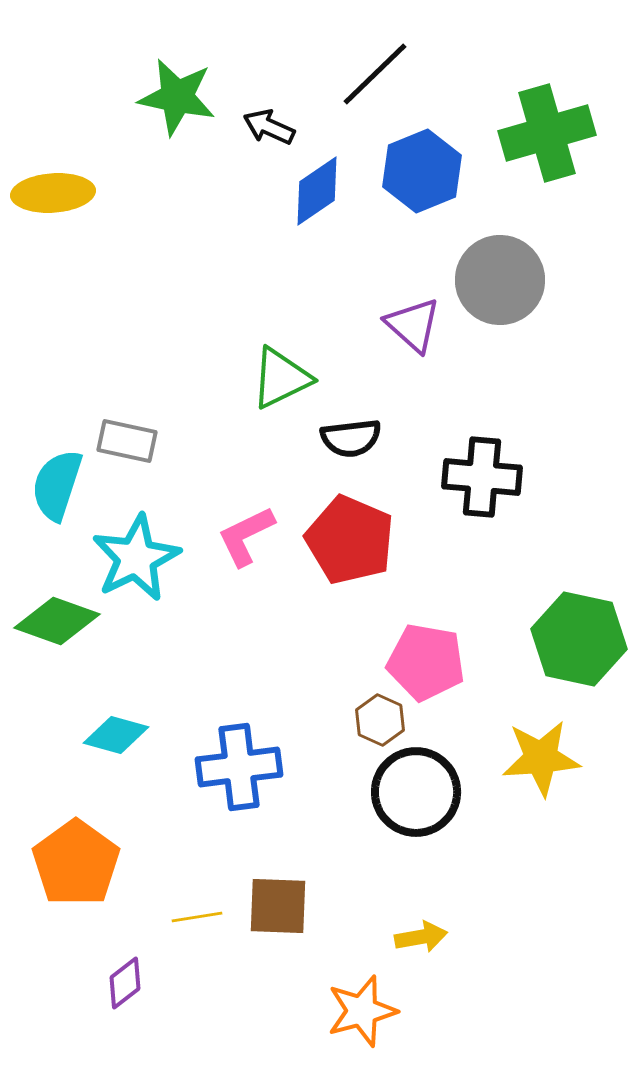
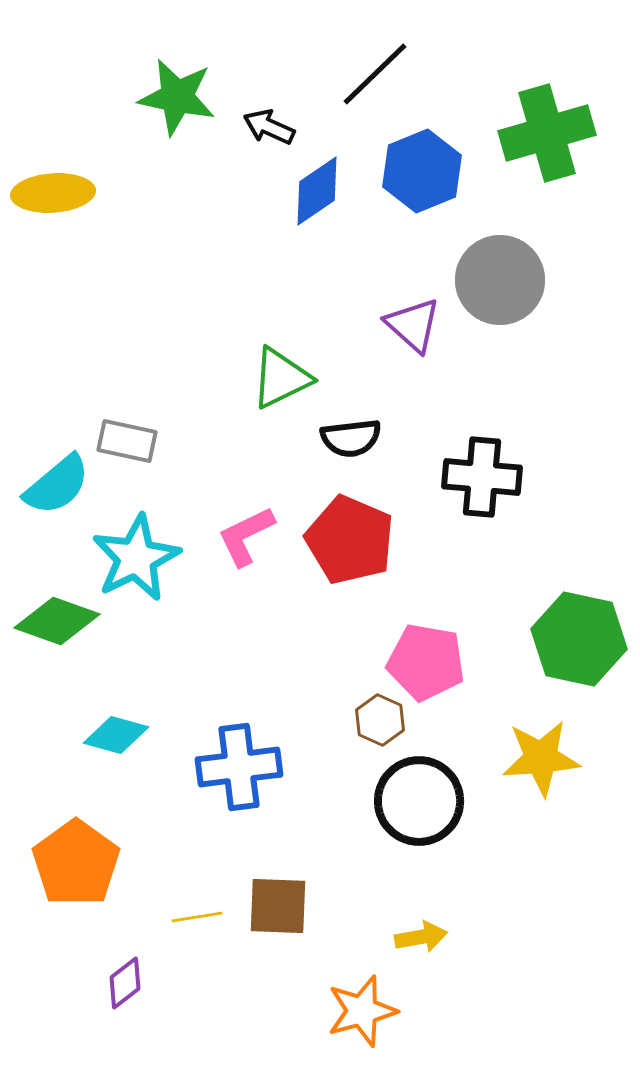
cyan semicircle: rotated 148 degrees counterclockwise
black circle: moved 3 px right, 9 px down
